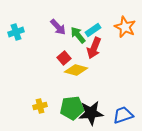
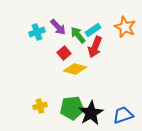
cyan cross: moved 21 px right
red arrow: moved 1 px right, 1 px up
red square: moved 5 px up
yellow diamond: moved 1 px left, 1 px up
black star: rotated 25 degrees counterclockwise
